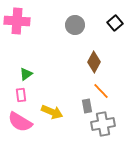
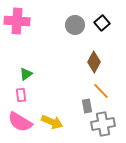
black square: moved 13 px left
yellow arrow: moved 10 px down
